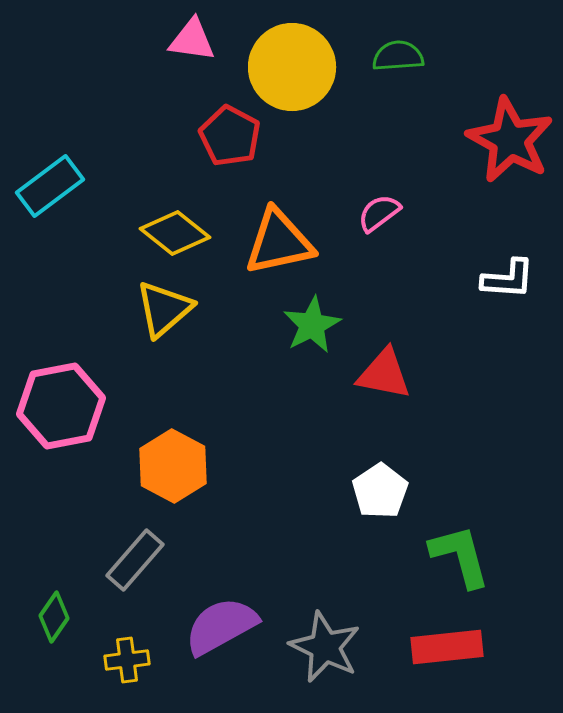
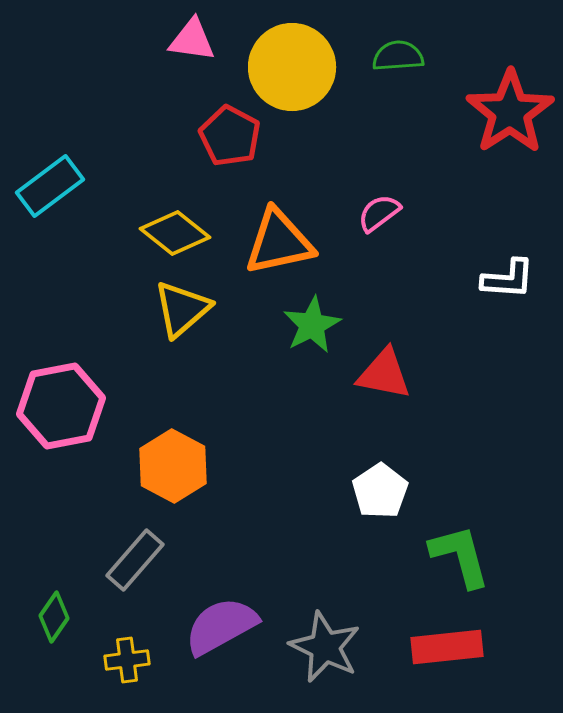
red star: moved 28 px up; rotated 10 degrees clockwise
yellow triangle: moved 18 px right
